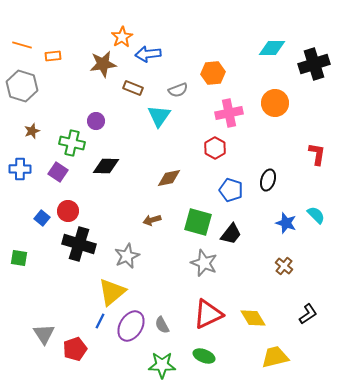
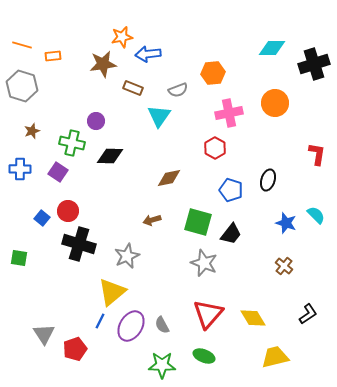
orange star at (122, 37): rotated 20 degrees clockwise
black diamond at (106, 166): moved 4 px right, 10 px up
red triangle at (208, 314): rotated 24 degrees counterclockwise
